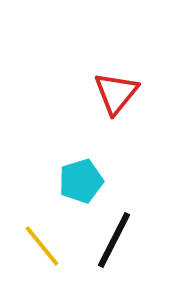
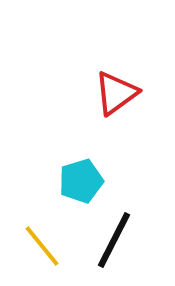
red triangle: rotated 15 degrees clockwise
